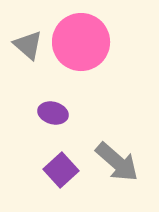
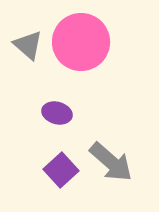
purple ellipse: moved 4 px right
gray arrow: moved 6 px left
